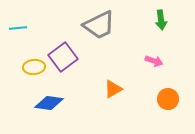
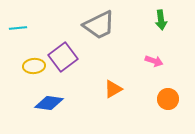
yellow ellipse: moved 1 px up
